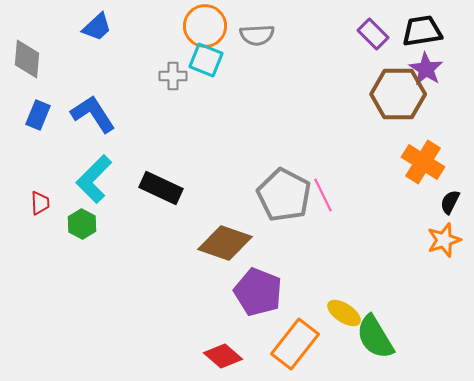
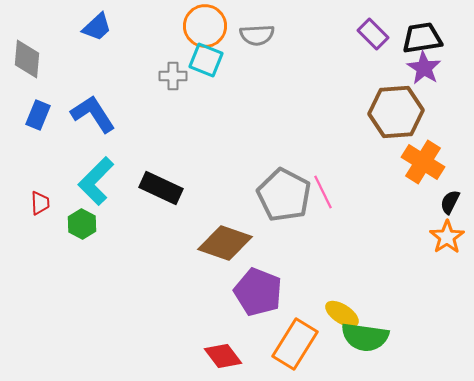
black trapezoid: moved 7 px down
purple star: moved 2 px left, 1 px up
brown hexagon: moved 2 px left, 18 px down; rotated 4 degrees counterclockwise
cyan L-shape: moved 2 px right, 2 px down
pink line: moved 3 px up
orange star: moved 3 px right, 3 px up; rotated 16 degrees counterclockwise
yellow ellipse: moved 2 px left, 1 px down
green semicircle: moved 10 px left; rotated 51 degrees counterclockwise
orange rectangle: rotated 6 degrees counterclockwise
red diamond: rotated 12 degrees clockwise
